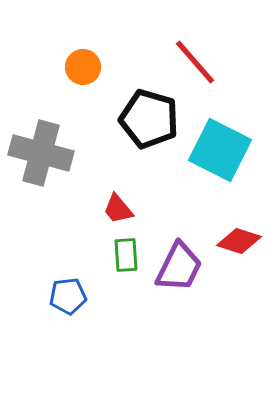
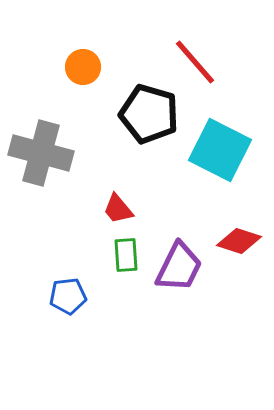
black pentagon: moved 5 px up
